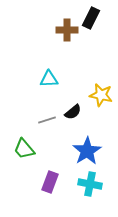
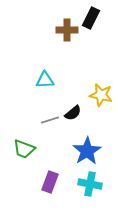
cyan triangle: moved 4 px left, 1 px down
black semicircle: moved 1 px down
gray line: moved 3 px right
green trapezoid: rotated 30 degrees counterclockwise
